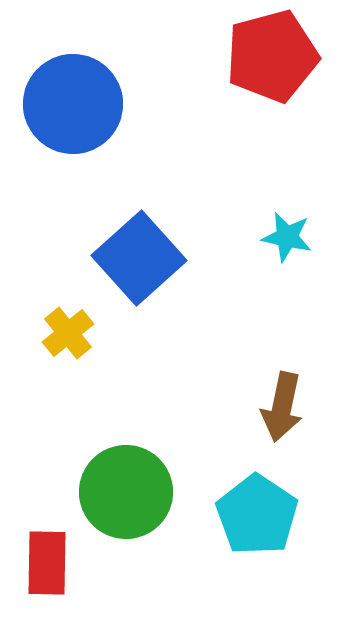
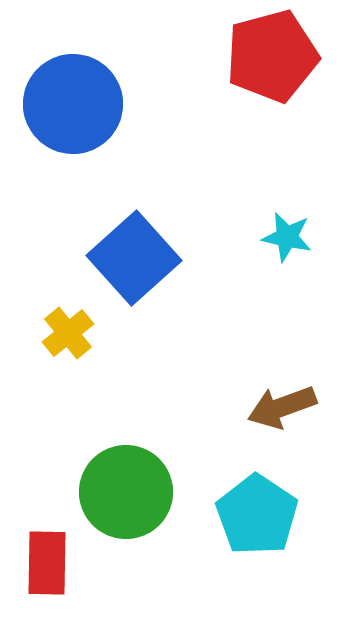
blue square: moved 5 px left
brown arrow: rotated 58 degrees clockwise
